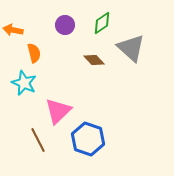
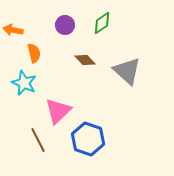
gray triangle: moved 4 px left, 23 px down
brown diamond: moved 9 px left
